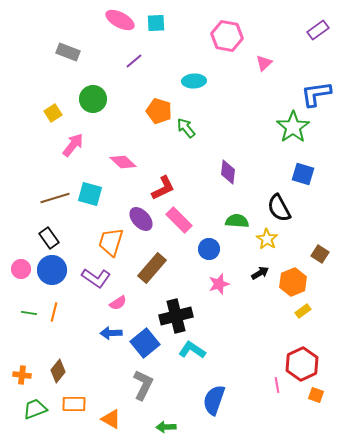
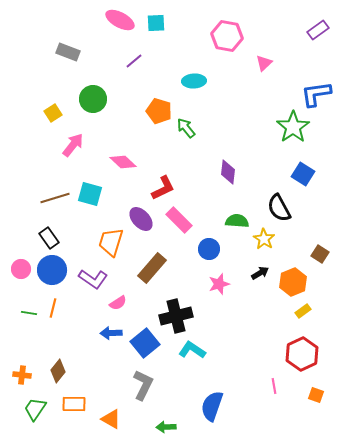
blue square at (303, 174): rotated 15 degrees clockwise
yellow star at (267, 239): moved 3 px left
purple L-shape at (96, 278): moved 3 px left, 1 px down
orange line at (54, 312): moved 1 px left, 4 px up
red hexagon at (302, 364): moved 10 px up
pink line at (277, 385): moved 3 px left, 1 px down
blue semicircle at (214, 400): moved 2 px left, 6 px down
green trapezoid at (35, 409): rotated 35 degrees counterclockwise
